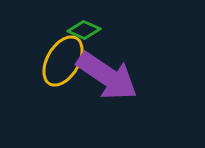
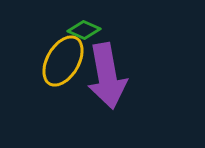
purple arrow: rotated 46 degrees clockwise
